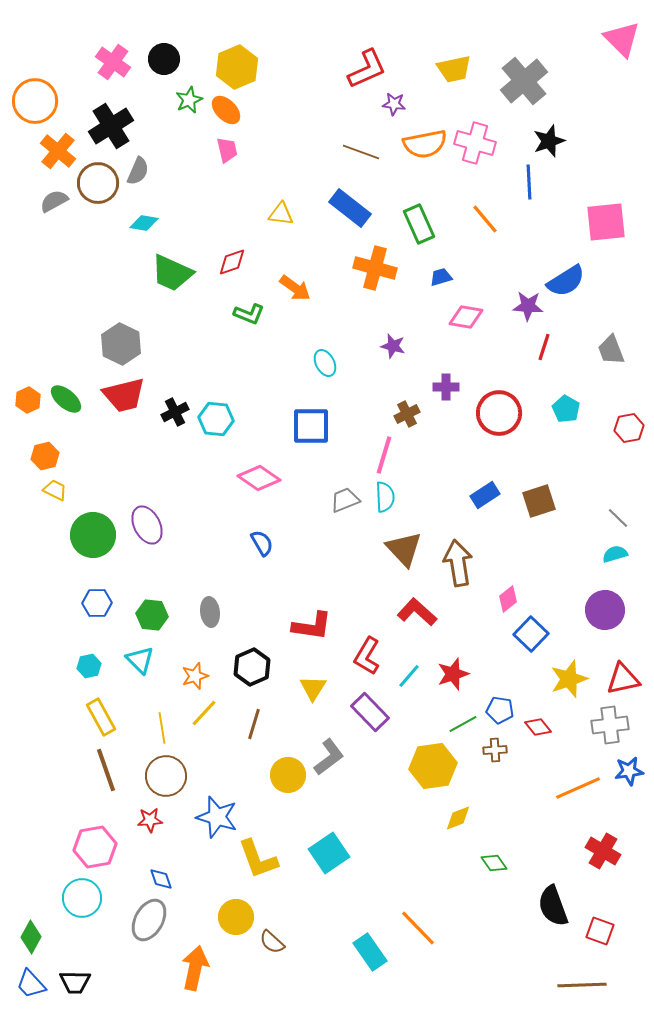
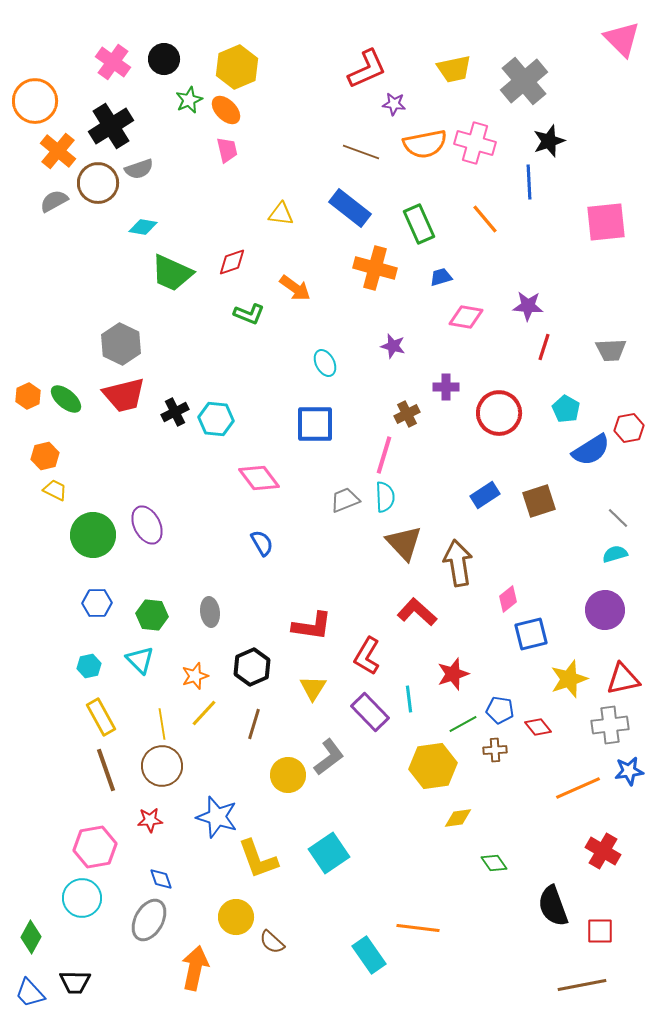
gray semicircle at (138, 171): moved 1 px right, 2 px up; rotated 48 degrees clockwise
cyan diamond at (144, 223): moved 1 px left, 4 px down
blue semicircle at (566, 281): moved 25 px right, 169 px down
gray trapezoid at (611, 350): rotated 72 degrees counterclockwise
orange hexagon at (28, 400): moved 4 px up
blue square at (311, 426): moved 4 px right, 2 px up
pink diamond at (259, 478): rotated 18 degrees clockwise
brown triangle at (404, 549): moved 6 px up
blue square at (531, 634): rotated 32 degrees clockwise
cyan line at (409, 676): moved 23 px down; rotated 48 degrees counterclockwise
yellow line at (162, 728): moved 4 px up
brown circle at (166, 776): moved 4 px left, 10 px up
yellow diamond at (458, 818): rotated 12 degrees clockwise
orange line at (418, 928): rotated 39 degrees counterclockwise
red square at (600, 931): rotated 20 degrees counterclockwise
cyan rectangle at (370, 952): moved 1 px left, 3 px down
blue trapezoid at (31, 984): moved 1 px left, 9 px down
brown line at (582, 985): rotated 9 degrees counterclockwise
